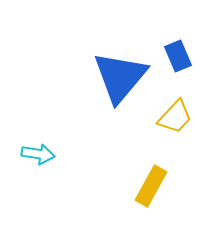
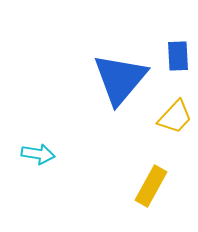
blue rectangle: rotated 20 degrees clockwise
blue triangle: moved 2 px down
